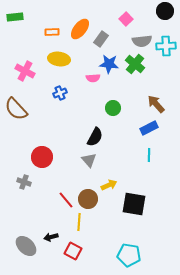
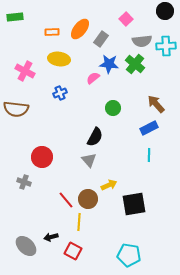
pink semicircle: rotated 144 degrees clockwise
brown semicircle: rotated 40 degrees counterclockwise
black square: rotated 20 degrees counterclockwise
